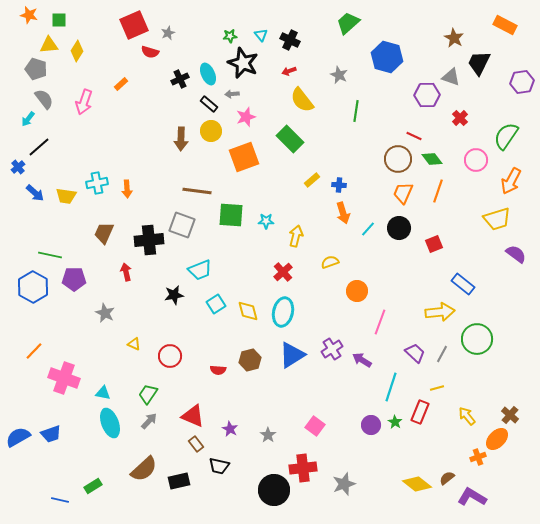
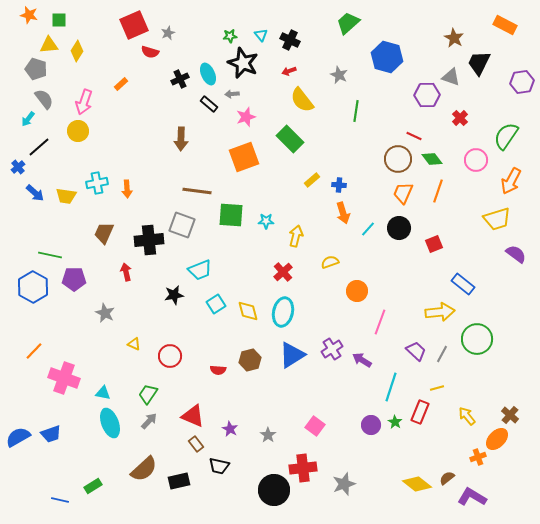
yellow circle at (211, 131): moved 133 px left
purple trapezoid at (415, 353): moved 1 px right, 2 px up
